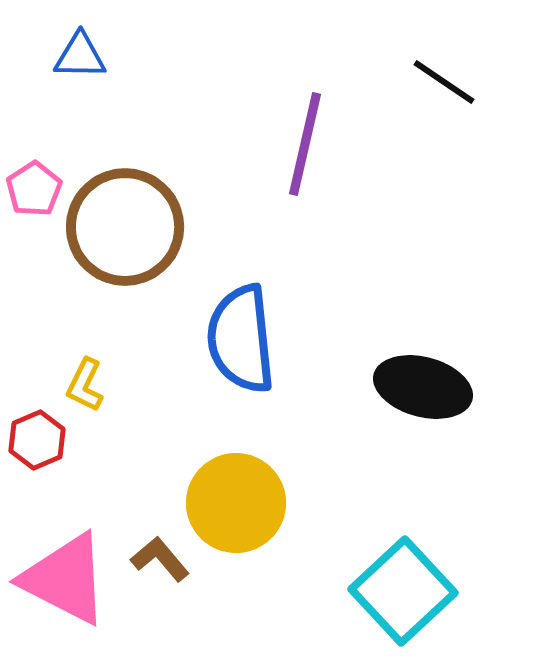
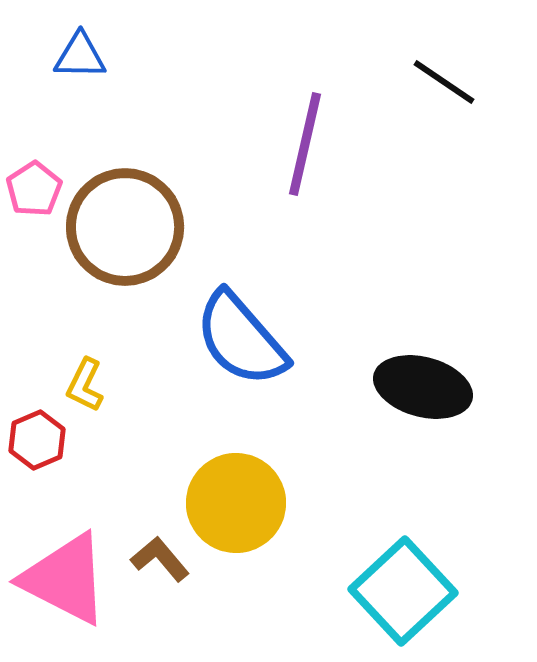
blue semicircle: rotated 35 degrees counterclockwise
